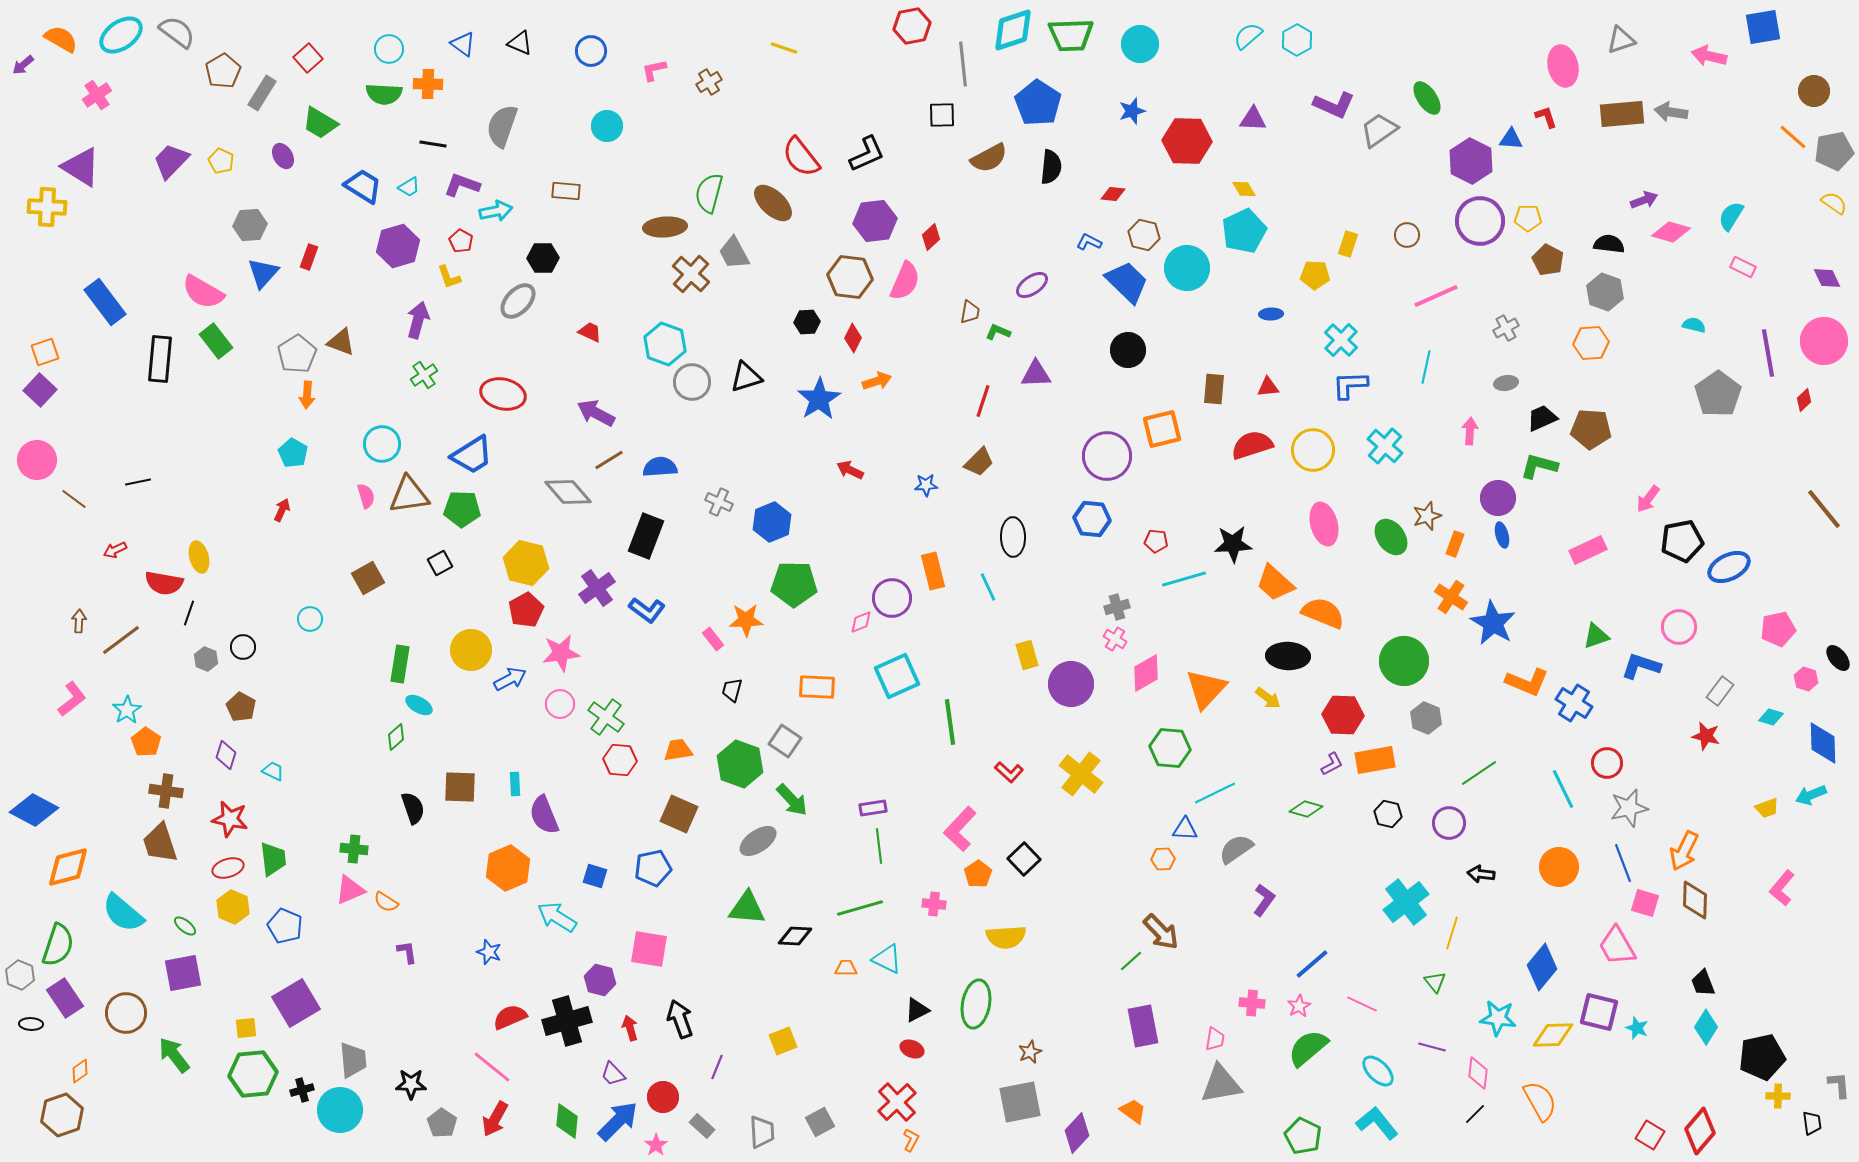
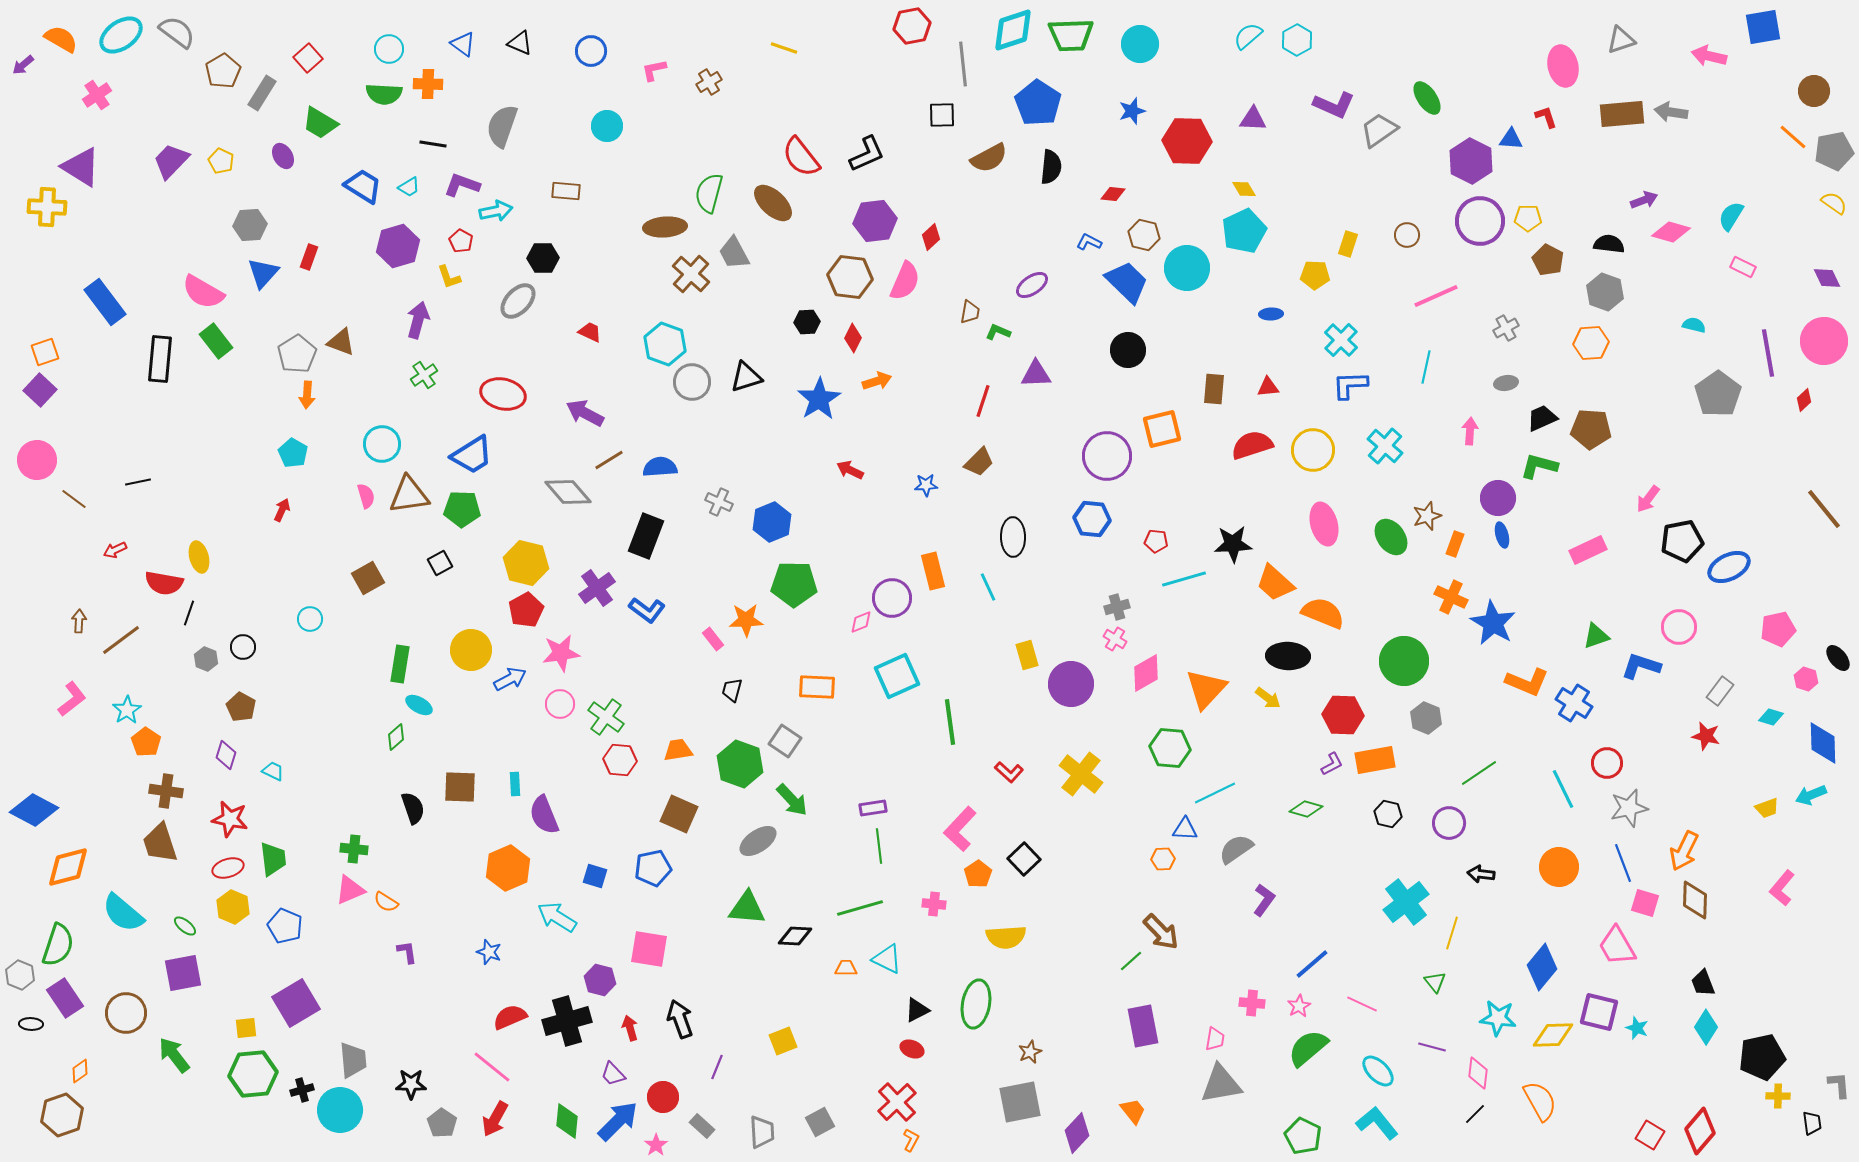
purple arrow at (596, 413): moved 11 px left
orange cross at (1451, 597): rotated 8 degrees counterclockwise
orange trapezoid at (1133, 1111): rotated 16 degrees clockwise
